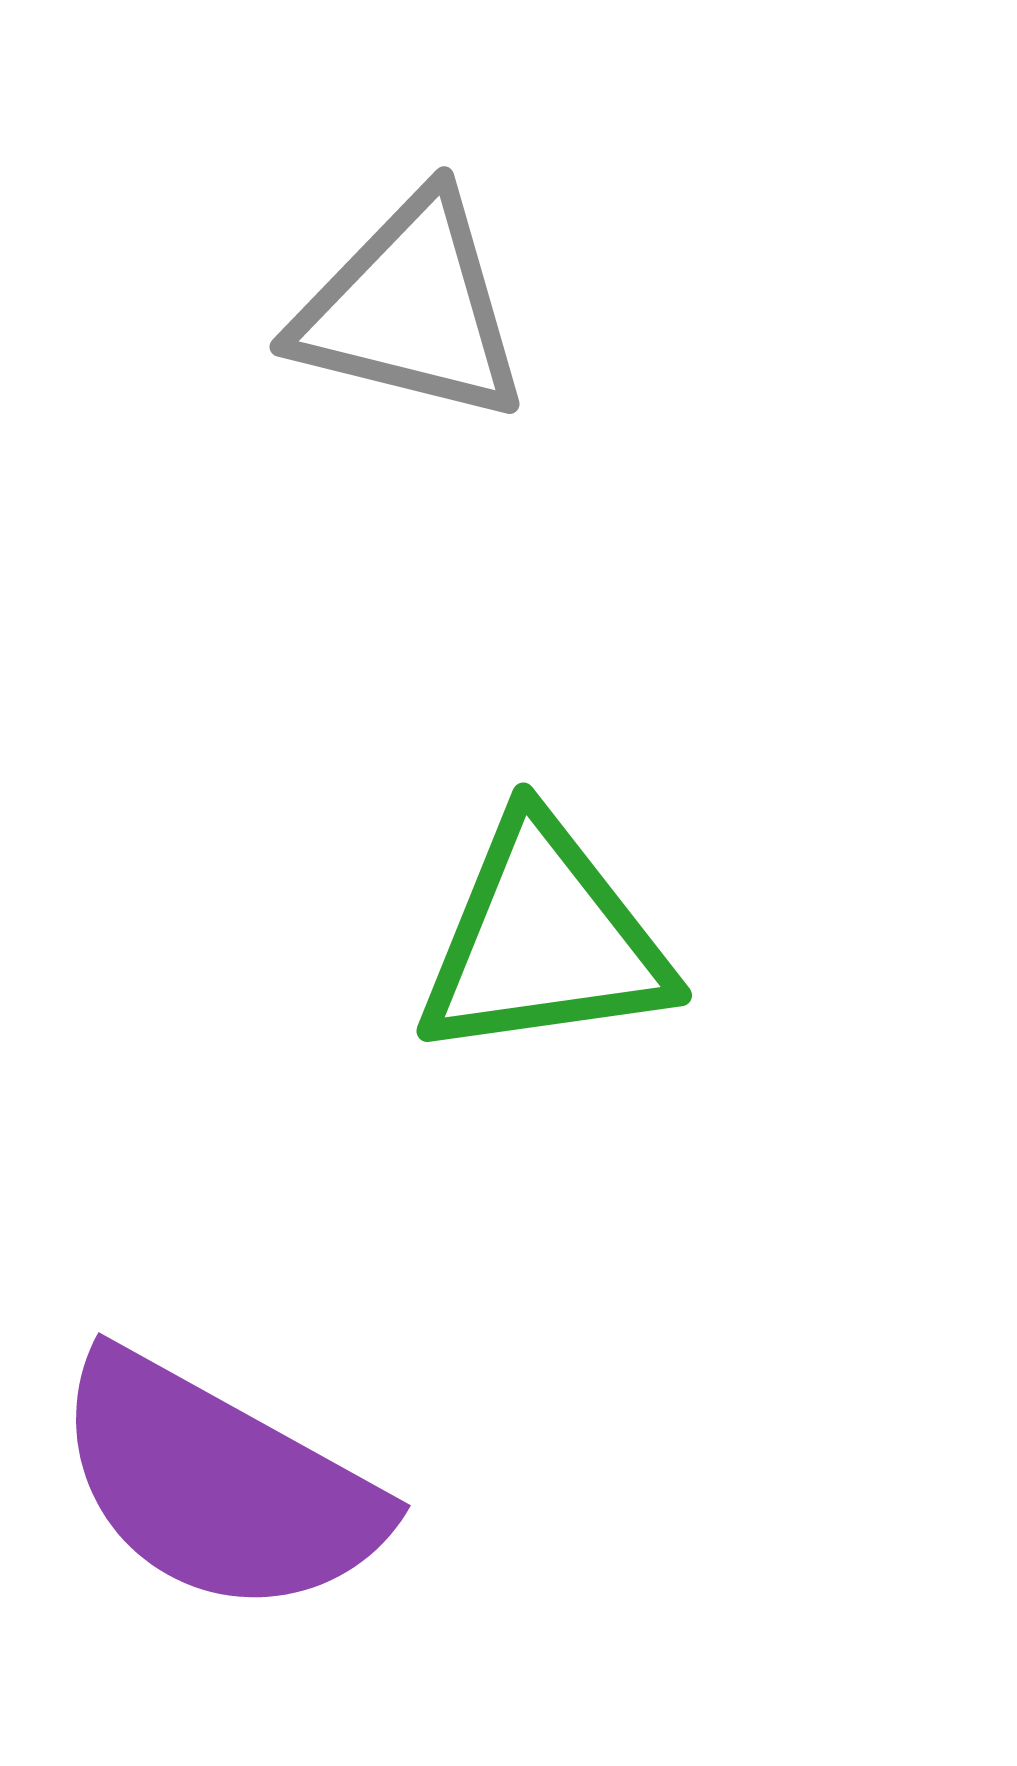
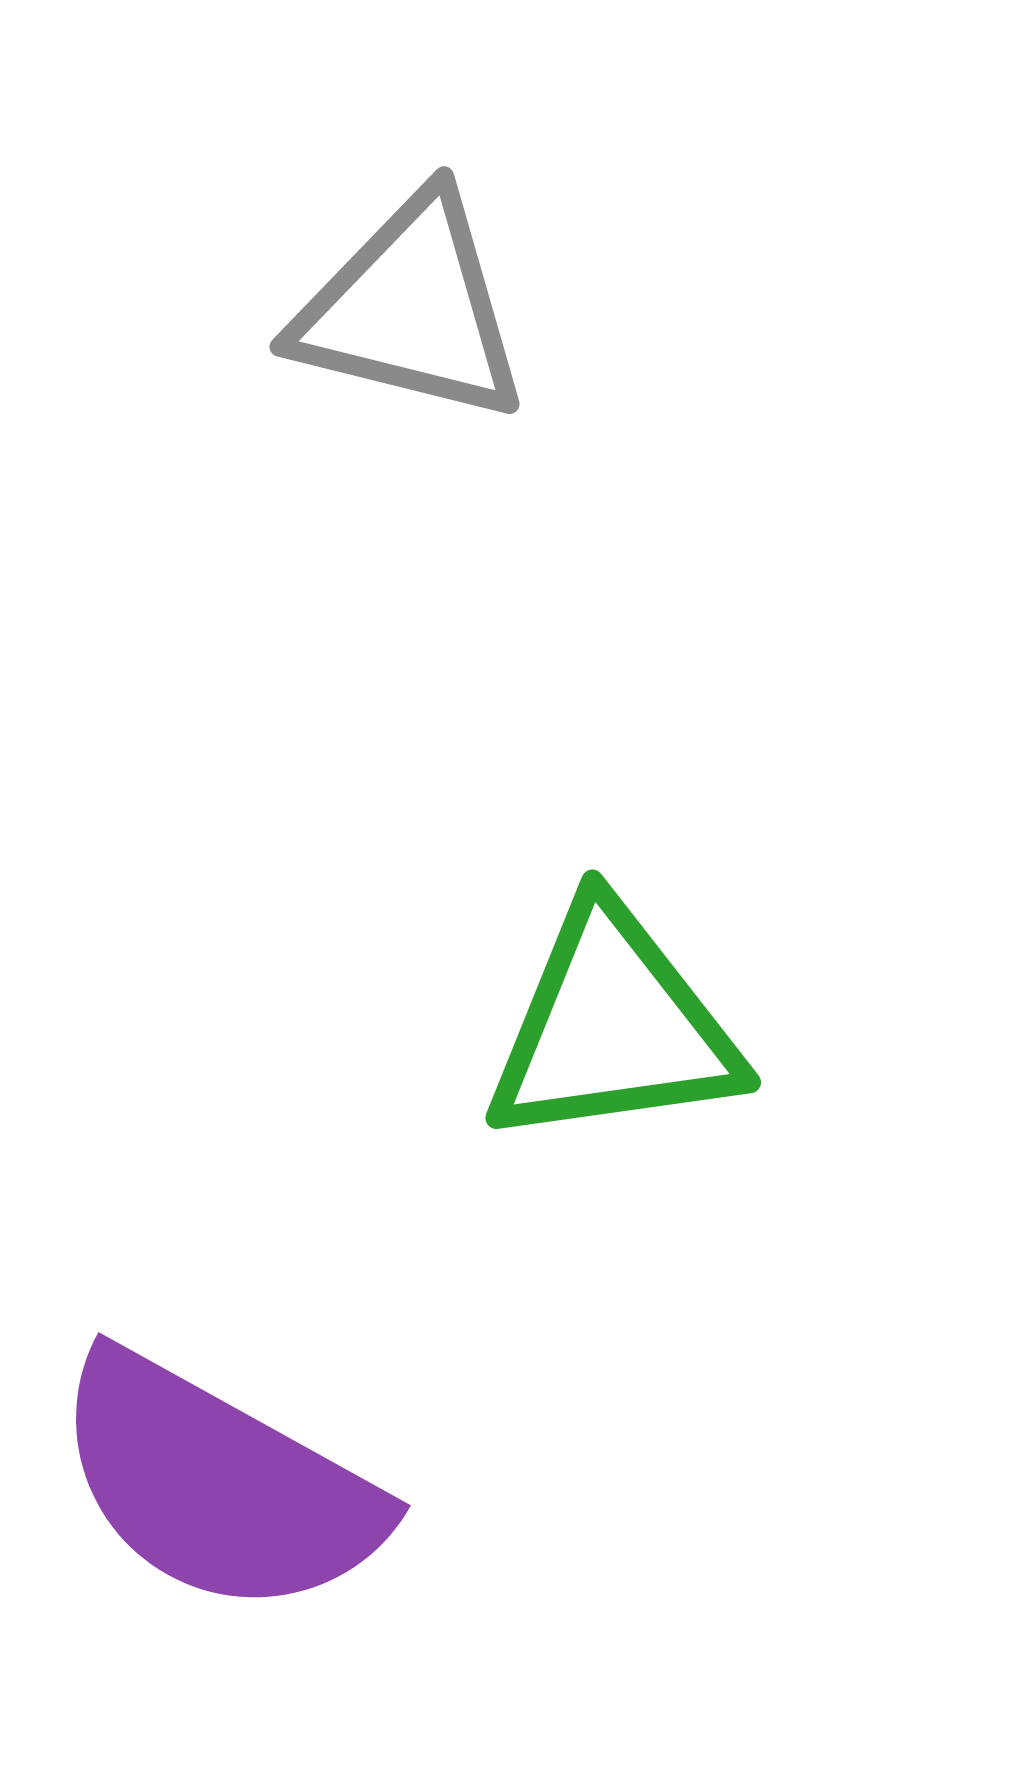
green triangle: moved 69 px right, 87 px down
